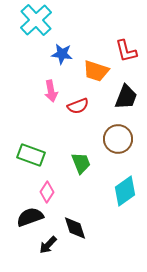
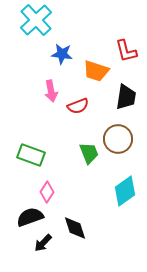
black trapezoid: rotated 12 degrees counterclockwise
green trapezoid: moved 8 px right, 10 px up
black arrow: moved 5 px left, 2 px up
